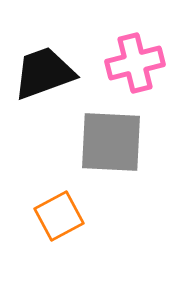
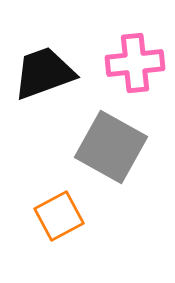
pink cross: rotated 8 degrees clockwise
gray square: moved 5 px down; rotated 26 degrees clockwise
